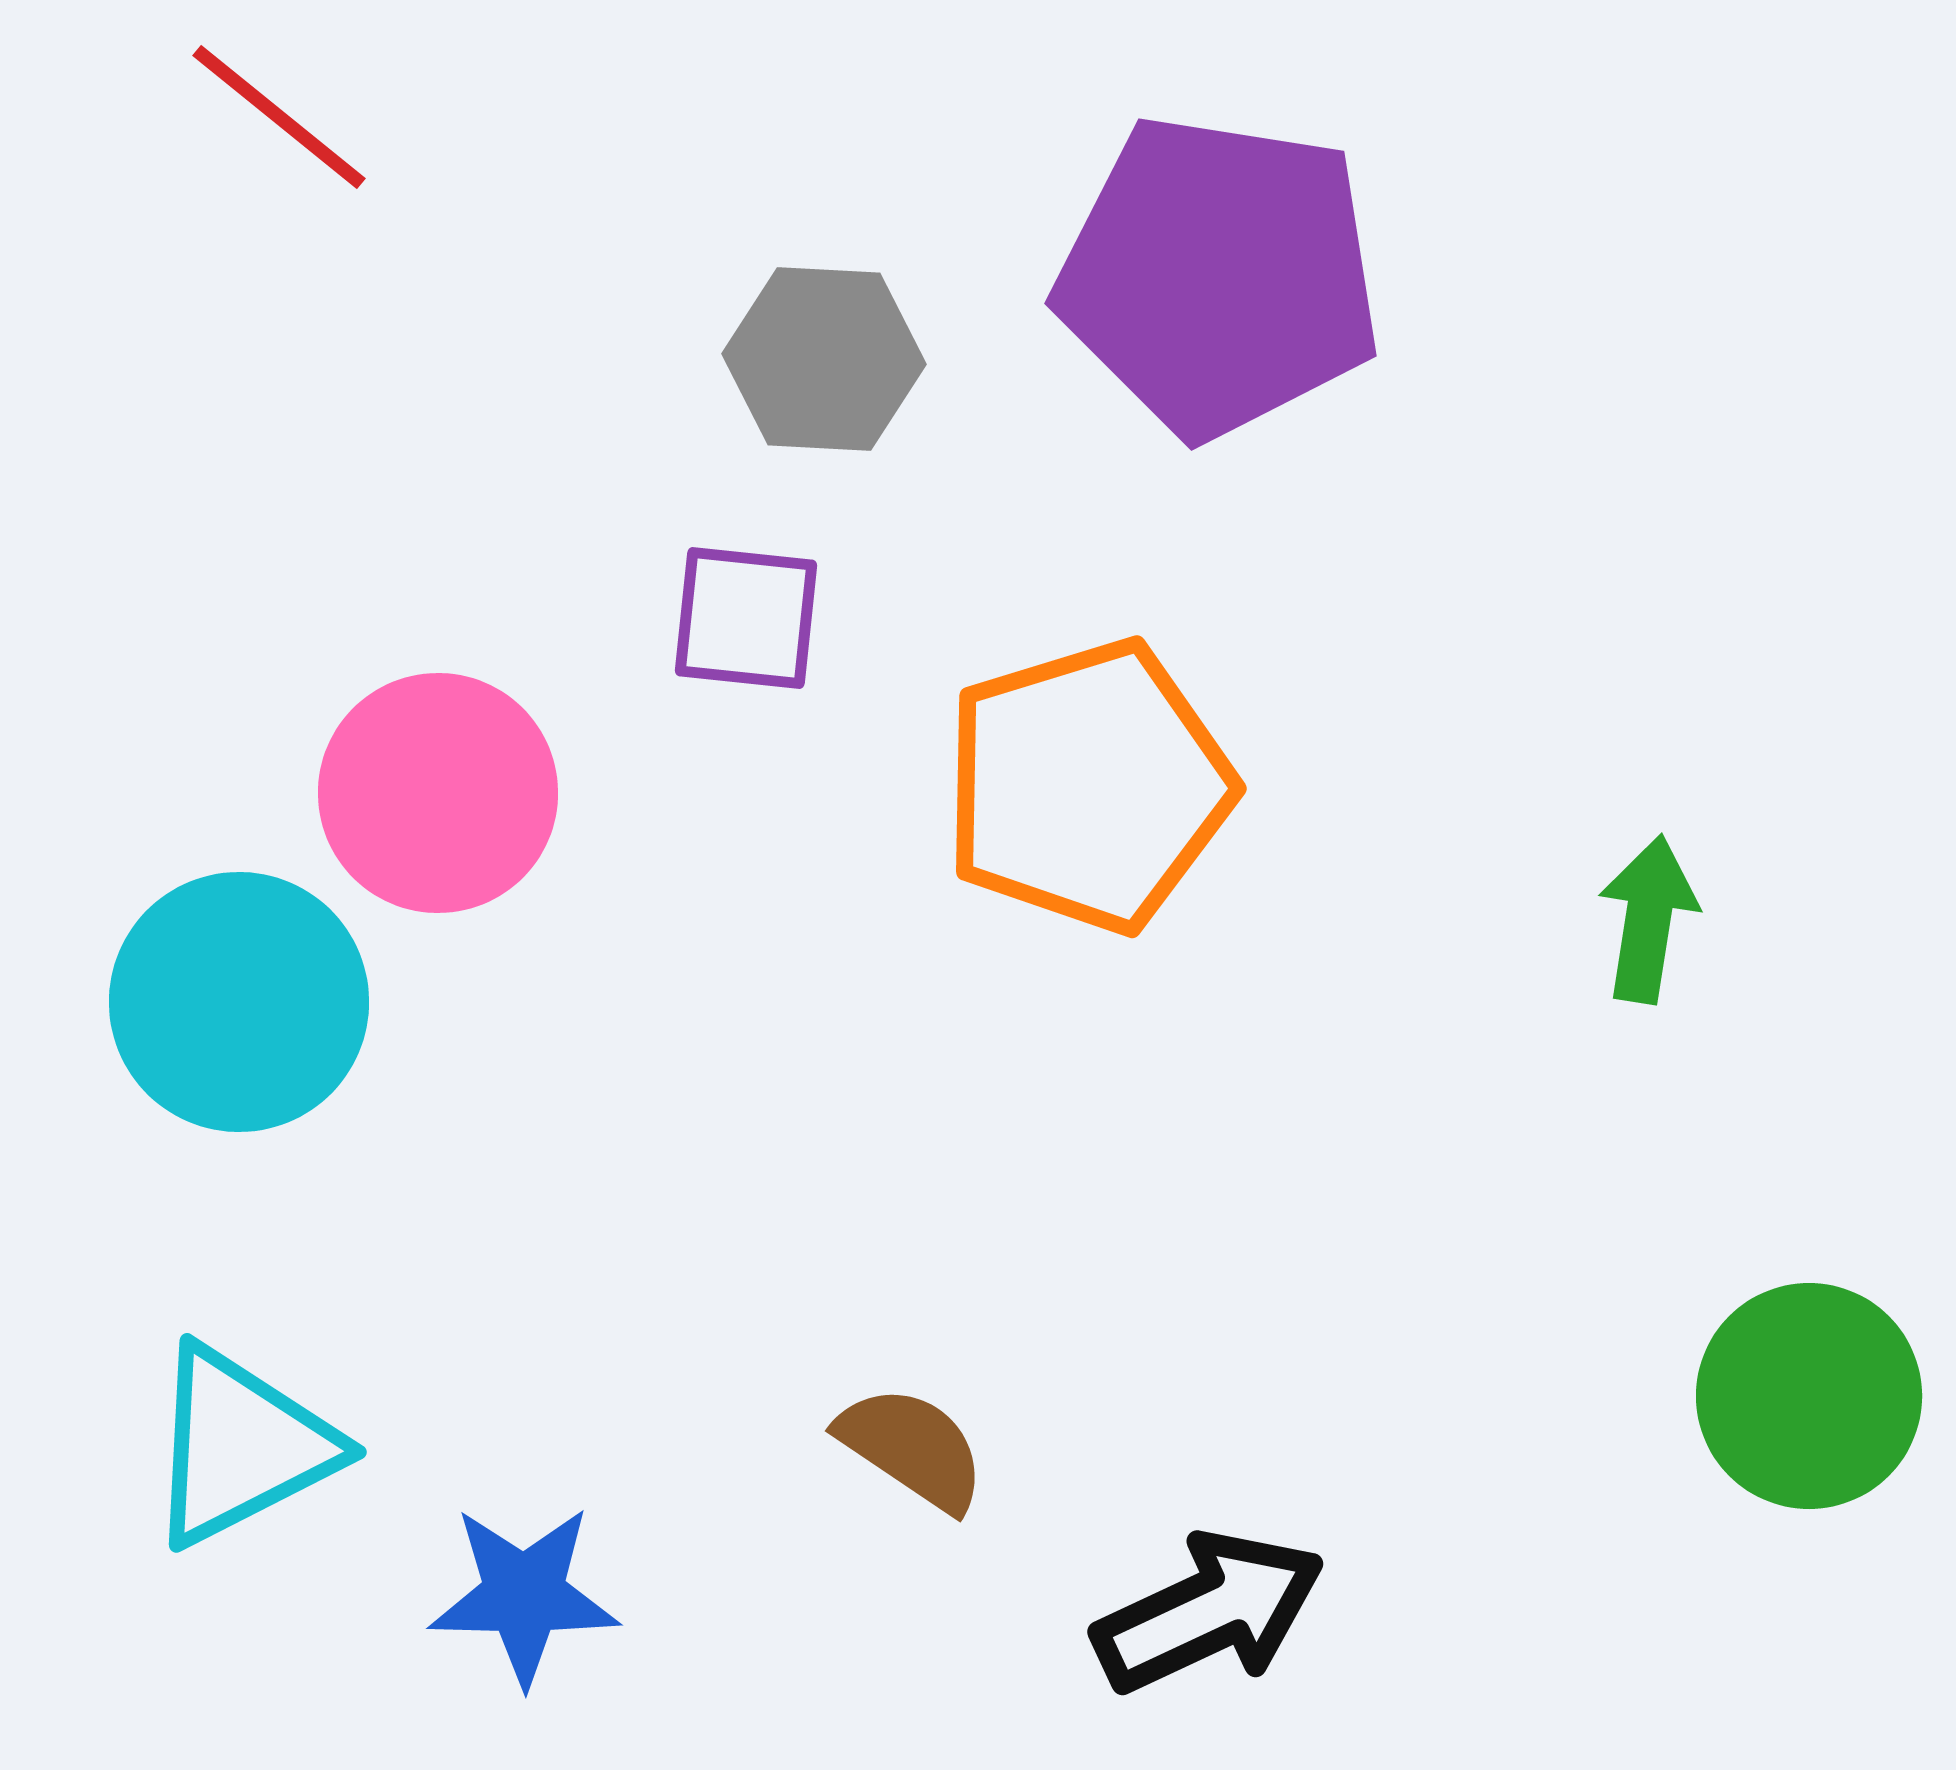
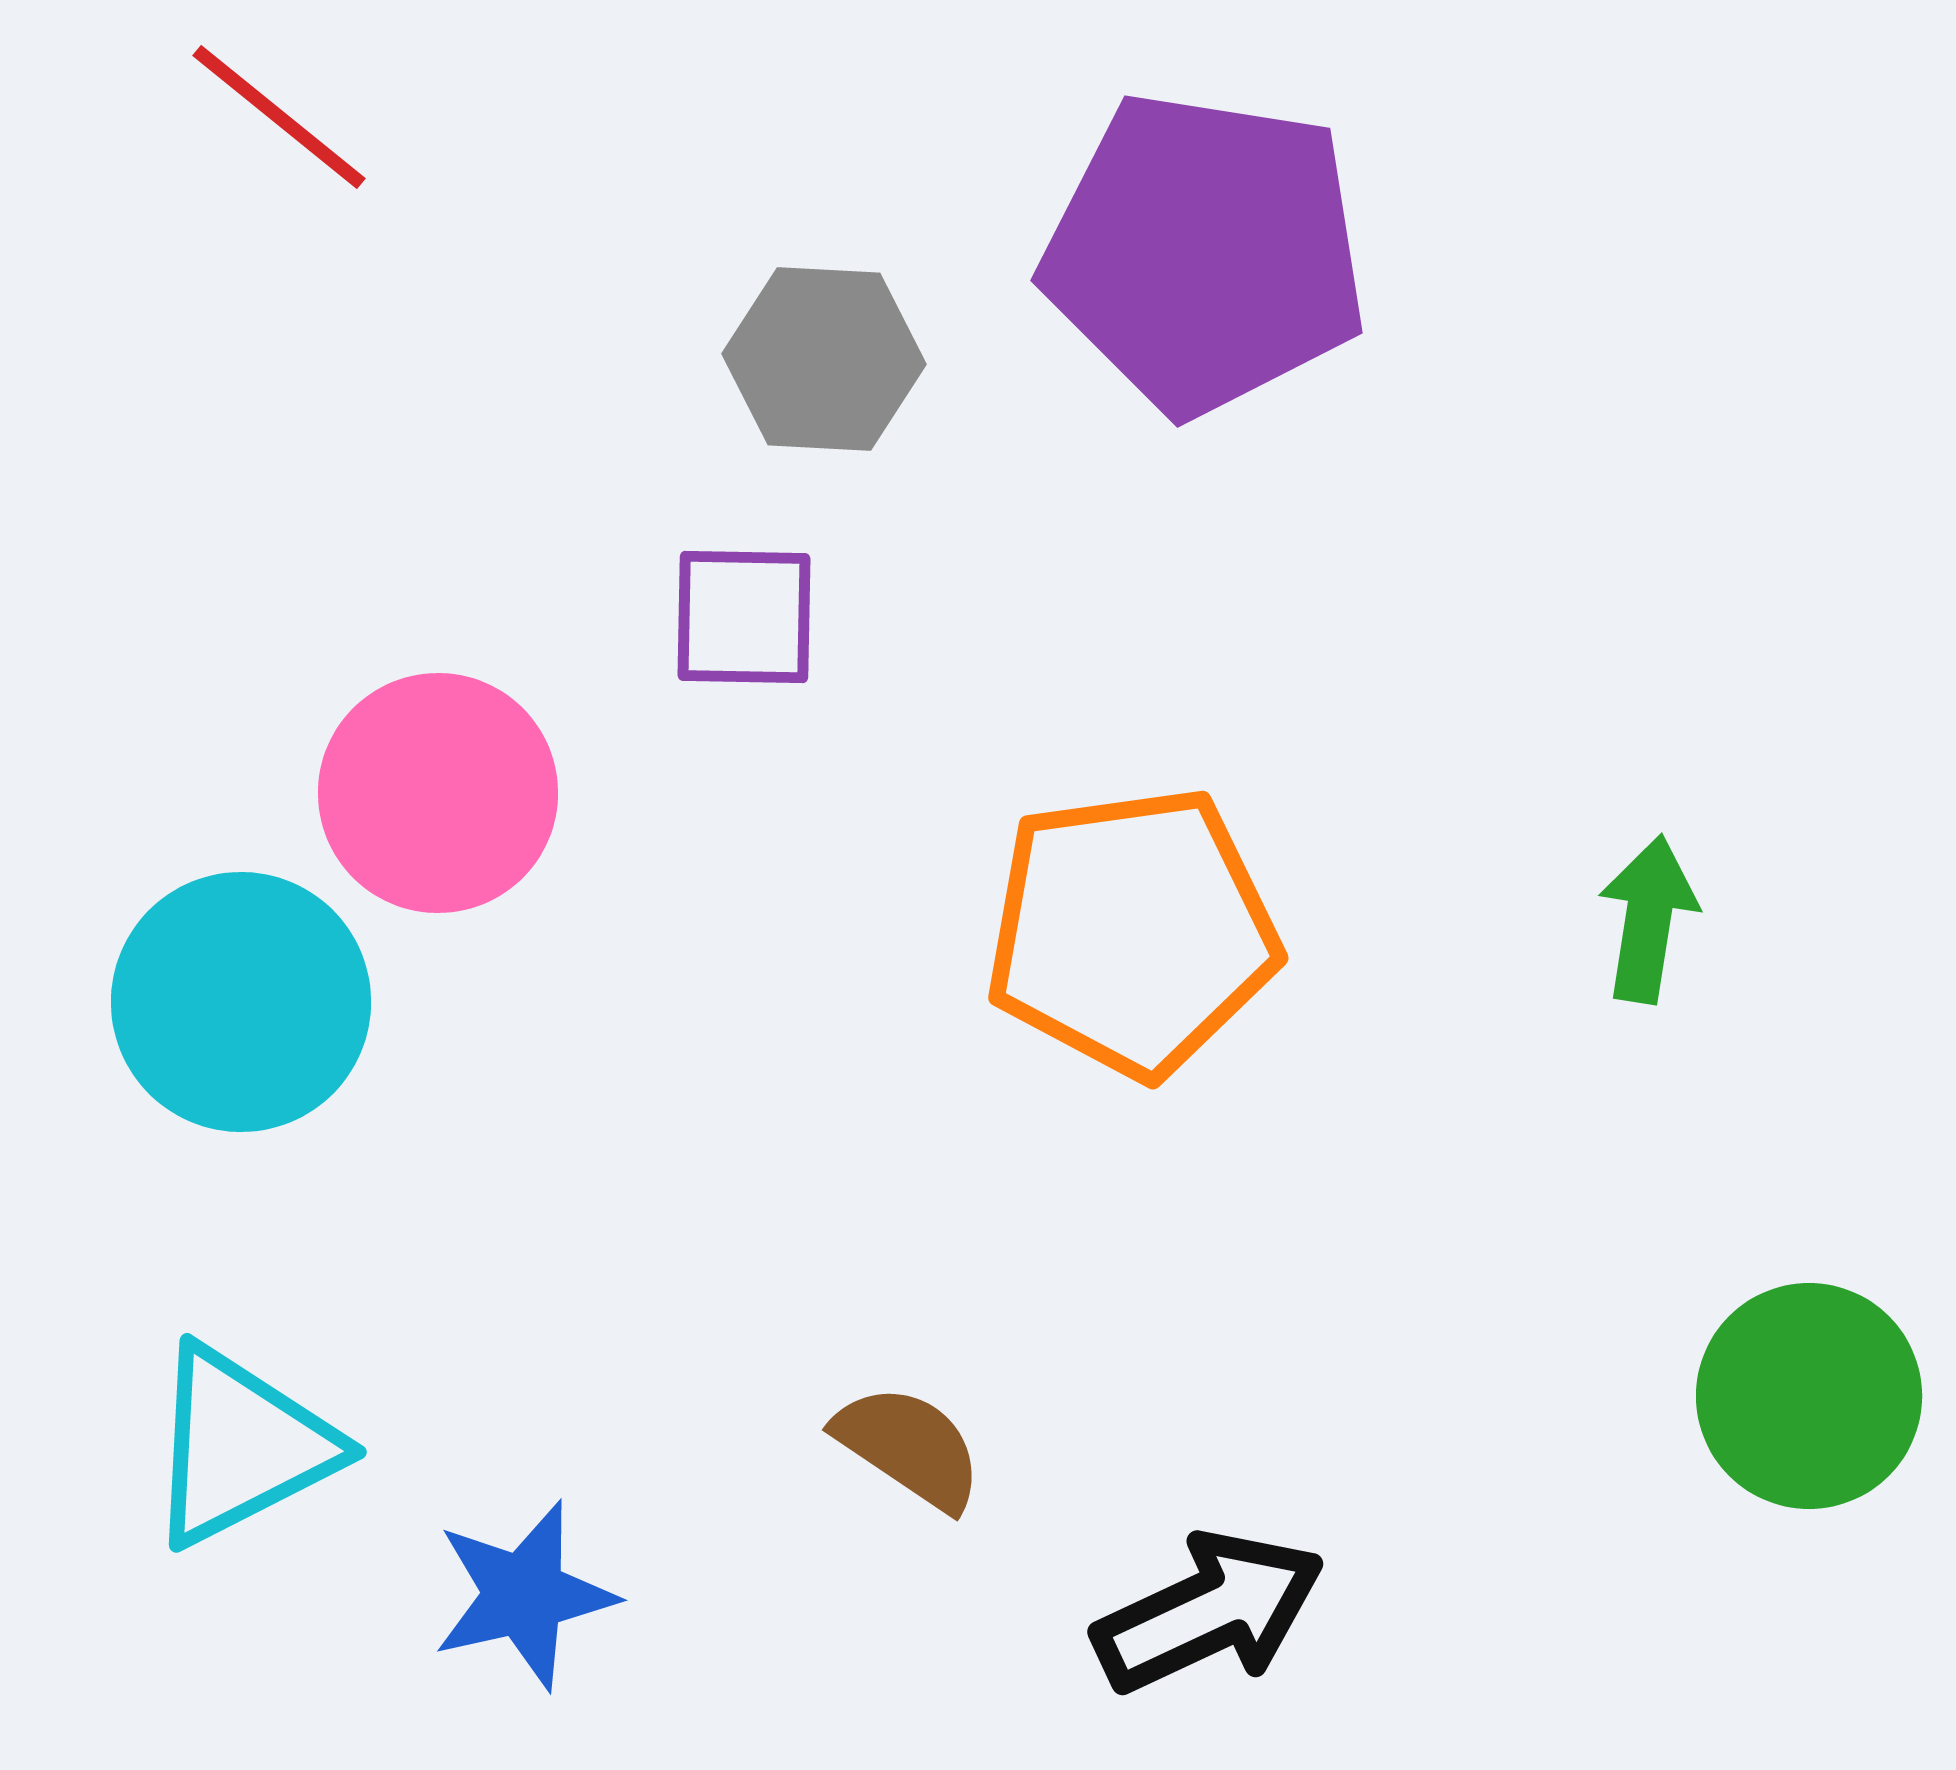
purple pentagon: moved 14 px left, 23 px up
purple square: moved 2 px left, 1 px up; rotated 5 degrees counterclockwise
orange pentagon: moved 44 px right, 146 px down; rotated 9 degrees clockwise
cyan circle: moved 2 px right
brown semicircle: moved 3 px left, 1 px up
blue star: rotated 14 degrees counterclockwise
